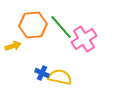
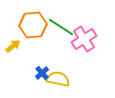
green line: rotated 16 degrees counterclockwise
yellow arrow: rotated 21 degrees counterclockwise
blue cross: rotated 24 degrees clockwise
yellow semicircle: moved 2 px left, 2 px down
